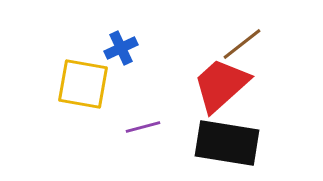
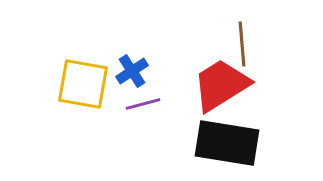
brown line: rotated 57 degrees counterclockwise
blue cross: moved 11 px right, 23 px down; rotated 8 degrees counterclockwise
red trapezoid: rotated 10 degrees clockwise
purple line: moved 23 px up
